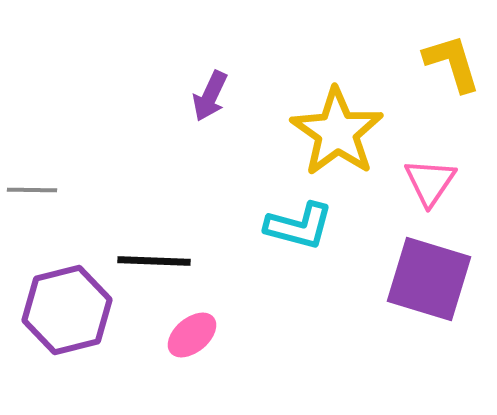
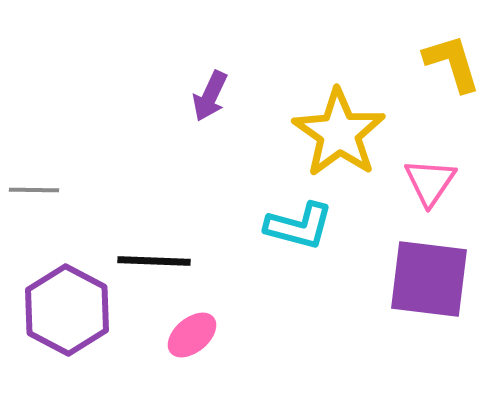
yellow star: moved 2 px right, 1 px down
gray line: moved 2 px right
purple square: rotated 10 degrees counterclockwise
purple hexagon: rotated 18 degrees counterclockwise
